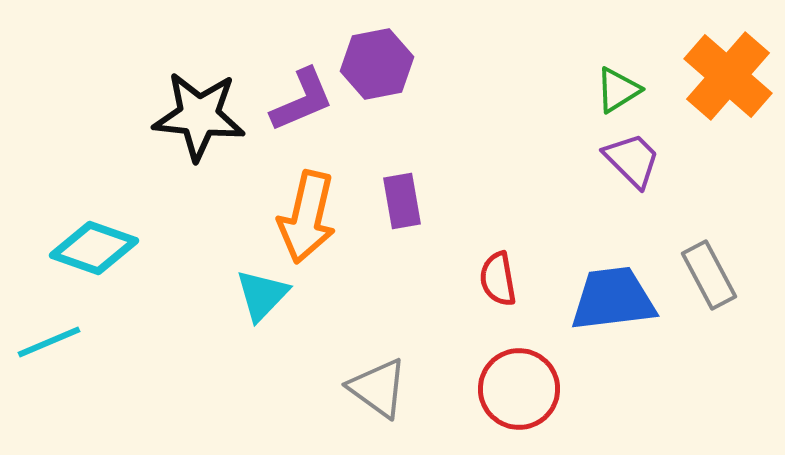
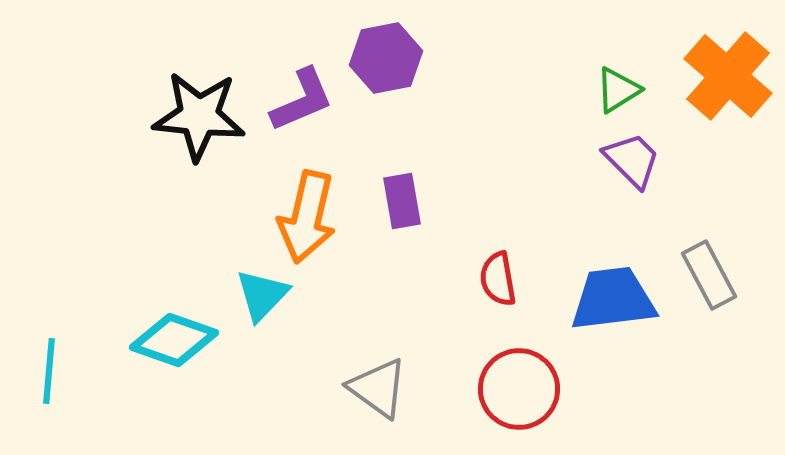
purple hexagon: moved 9 px right, 6 px up
cyan diamond: moved 80 px right, 92 px down
cyan line: moved 29 px down; rotated 62 degrees counterclockwise
